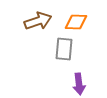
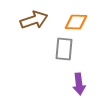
brown arrow: moved 4 px left, 1 px up
